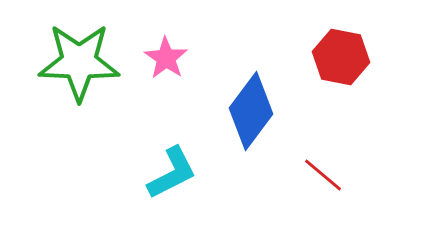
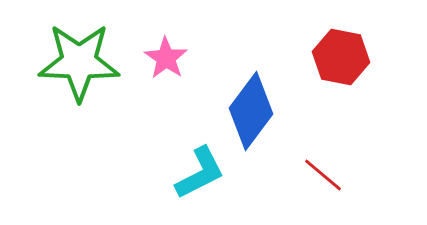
cyan L-shape: moved 28 px right
